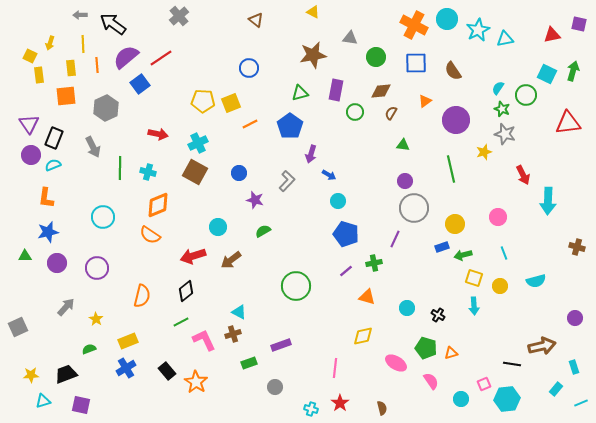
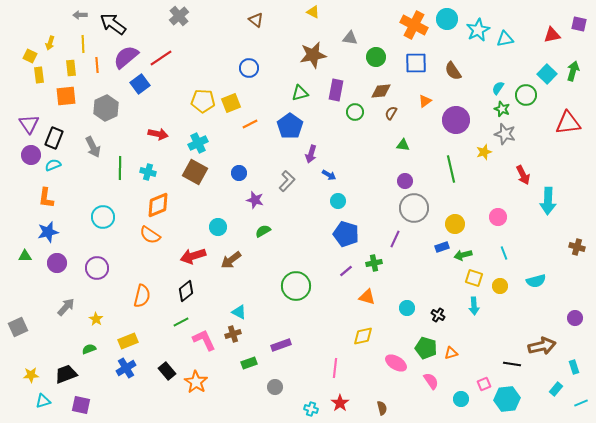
cyan square at (547, 74): rotated 18 degrees clockwise
